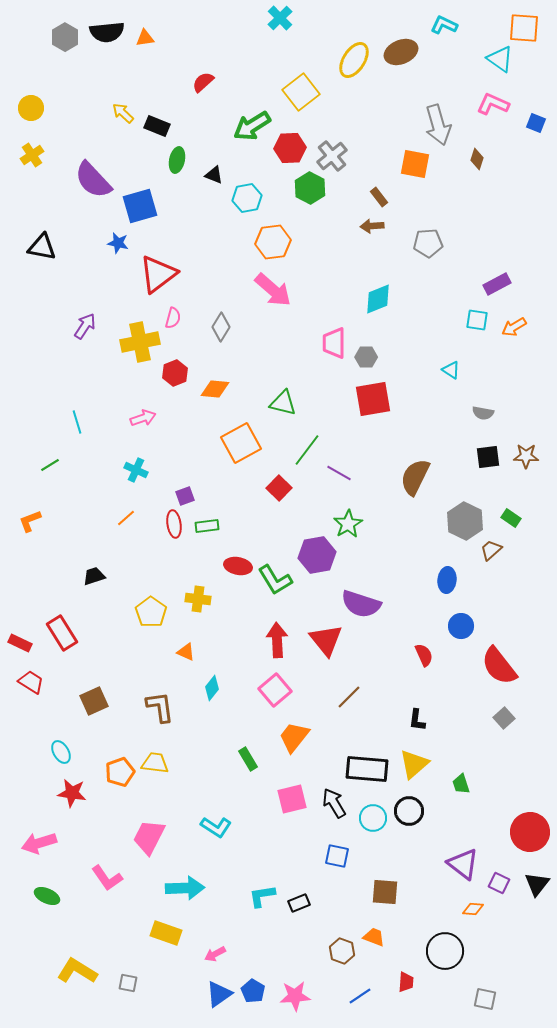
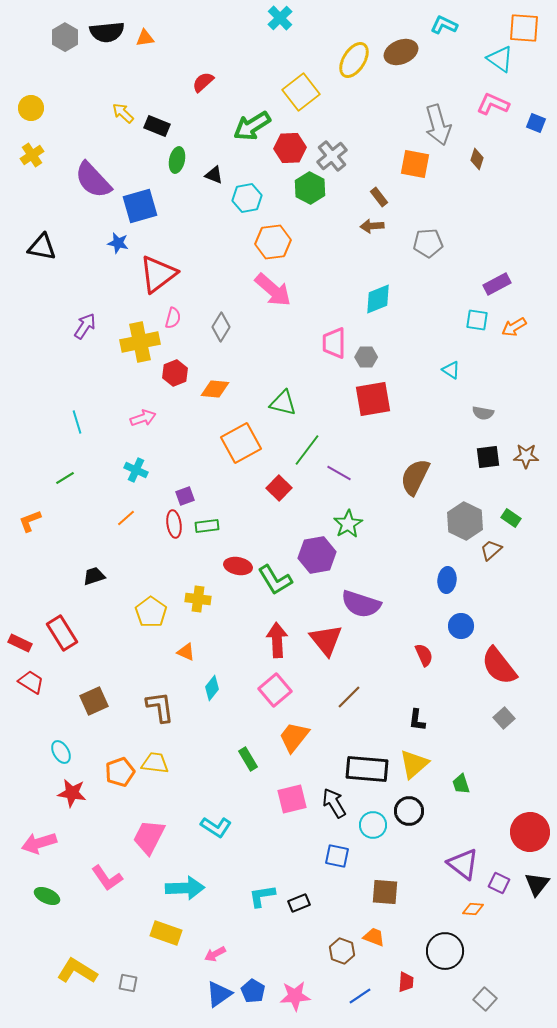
green line at (50, 465): moved 15 px right, 13 px down
cyan circle at (373, 818): moved 7 px down
gray square at (485, 999): rotated 30 degrees clockwise
